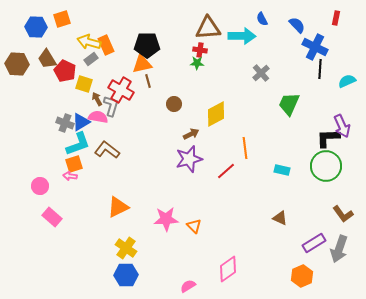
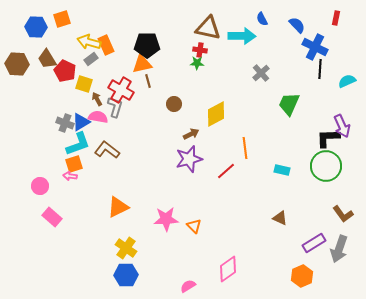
brown triangle at (208, 28): rotated 16 degrees clockwise
gray L-shape at (111, 106): moved 4 px right, 1 px down
